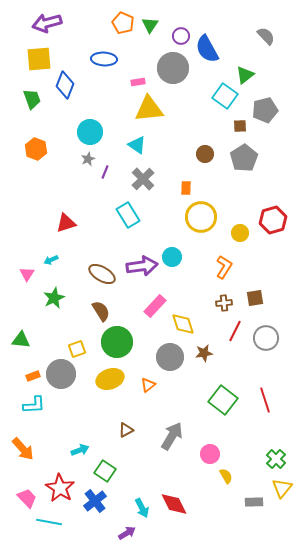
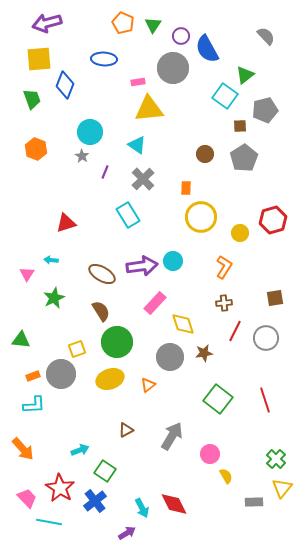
green triangle at (150, 25): moved 3 px right
gray star at (88, 159): moved 6 px left, 3 px up; rotated 16 degrees counterclockwise
cyan circle at (172, 257): moved 1 px right, 4 px down
cyan arrow at (51, 260): rotated 32 degrees clockwise
brown square at (255, 298): moved 20 px right
pink rectangle at (155, 306): moved 3 px up
green square at (223, 400): moved 5 px left, 1 px up
